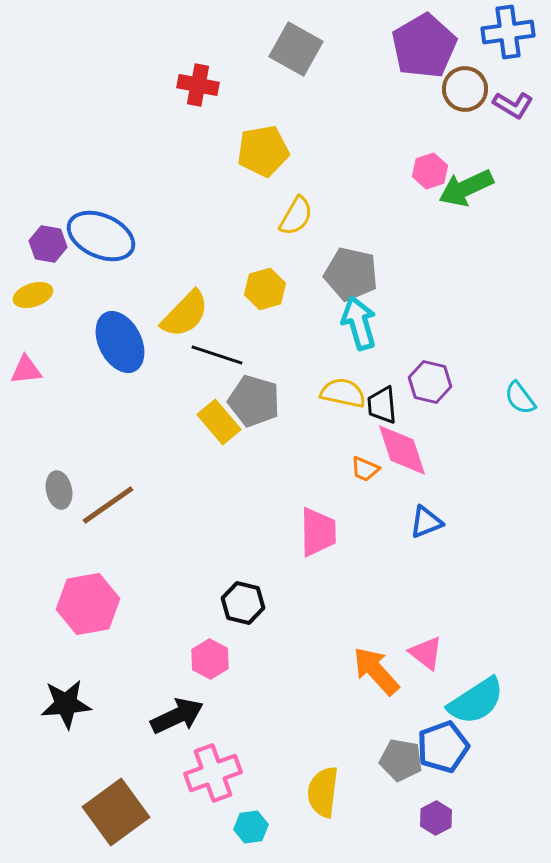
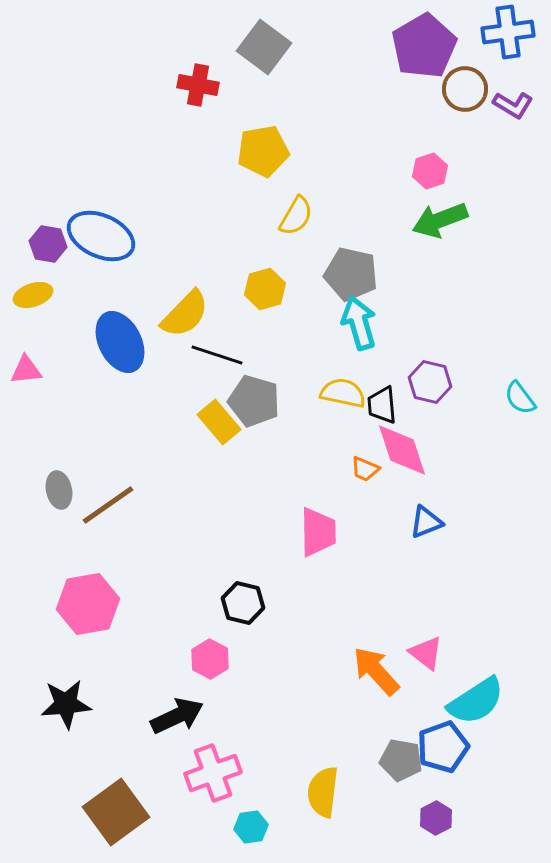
gray square at (296, 49): moved 32 px left, 2 px up; rotated 8 degrees clockwise
green arrow at (466, 188): moved 26 px left, 32 px down; rotated 4 degrees clockwise
